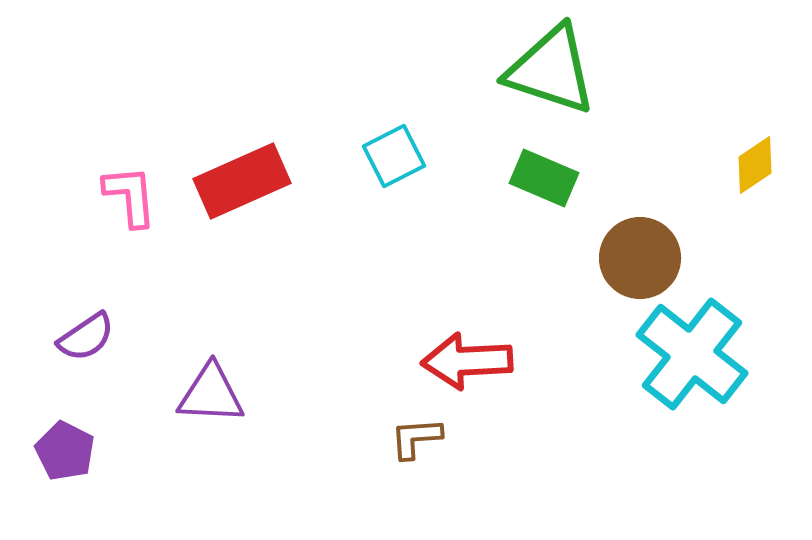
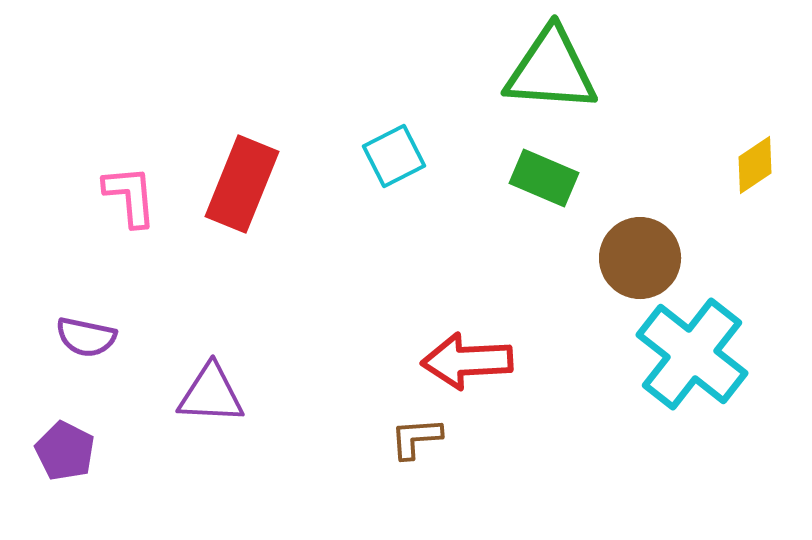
green triangle: rotated 14 degrees counterclockwise
red rectangle: moved 3 px down; rotated 44 degrees counterclockwise
purple semicircle: rotated 46 degrees clockwise
